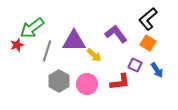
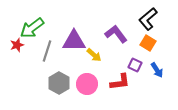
gray hexagon: moved 2 px down
